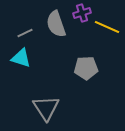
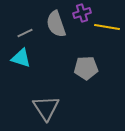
yellow line: rotated 15 degrees counterclockwise
